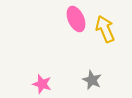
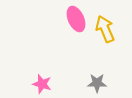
gray star: moved 5 px right, 3 px down; rotated 24 degrees counterclockwise
